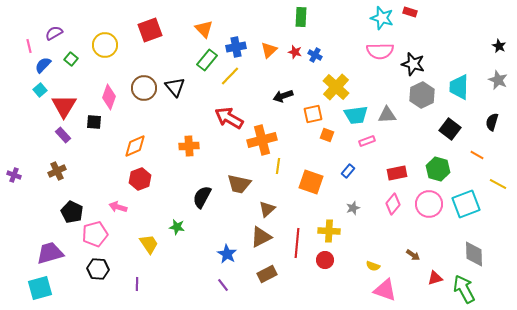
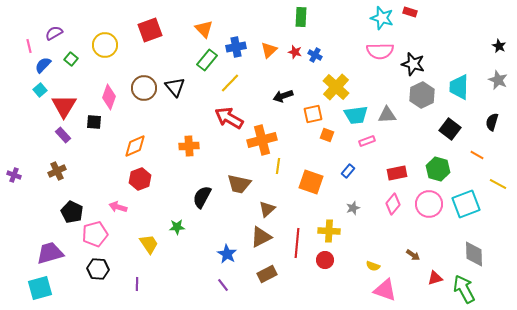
yellow line at (230, 76): moved 7 px down
green star at (177, 227): rotated 14 degrees counterclockwise
